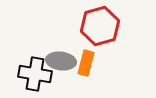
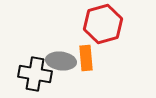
red hexagon: moved 3 px right, 2 px up
orange rectangle: moved 5 px up; rotated 20 degrees counterclockwise
